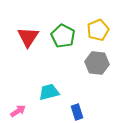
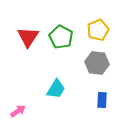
green pentagon: moved 2 px left, 1 px down
cyan trapezoid: moved 7 px right, 3 px up; rotated 135 degrees clockwise
blue rectangle: moved 25 px right, 12 px up; rotated 21 degrees clockwise
